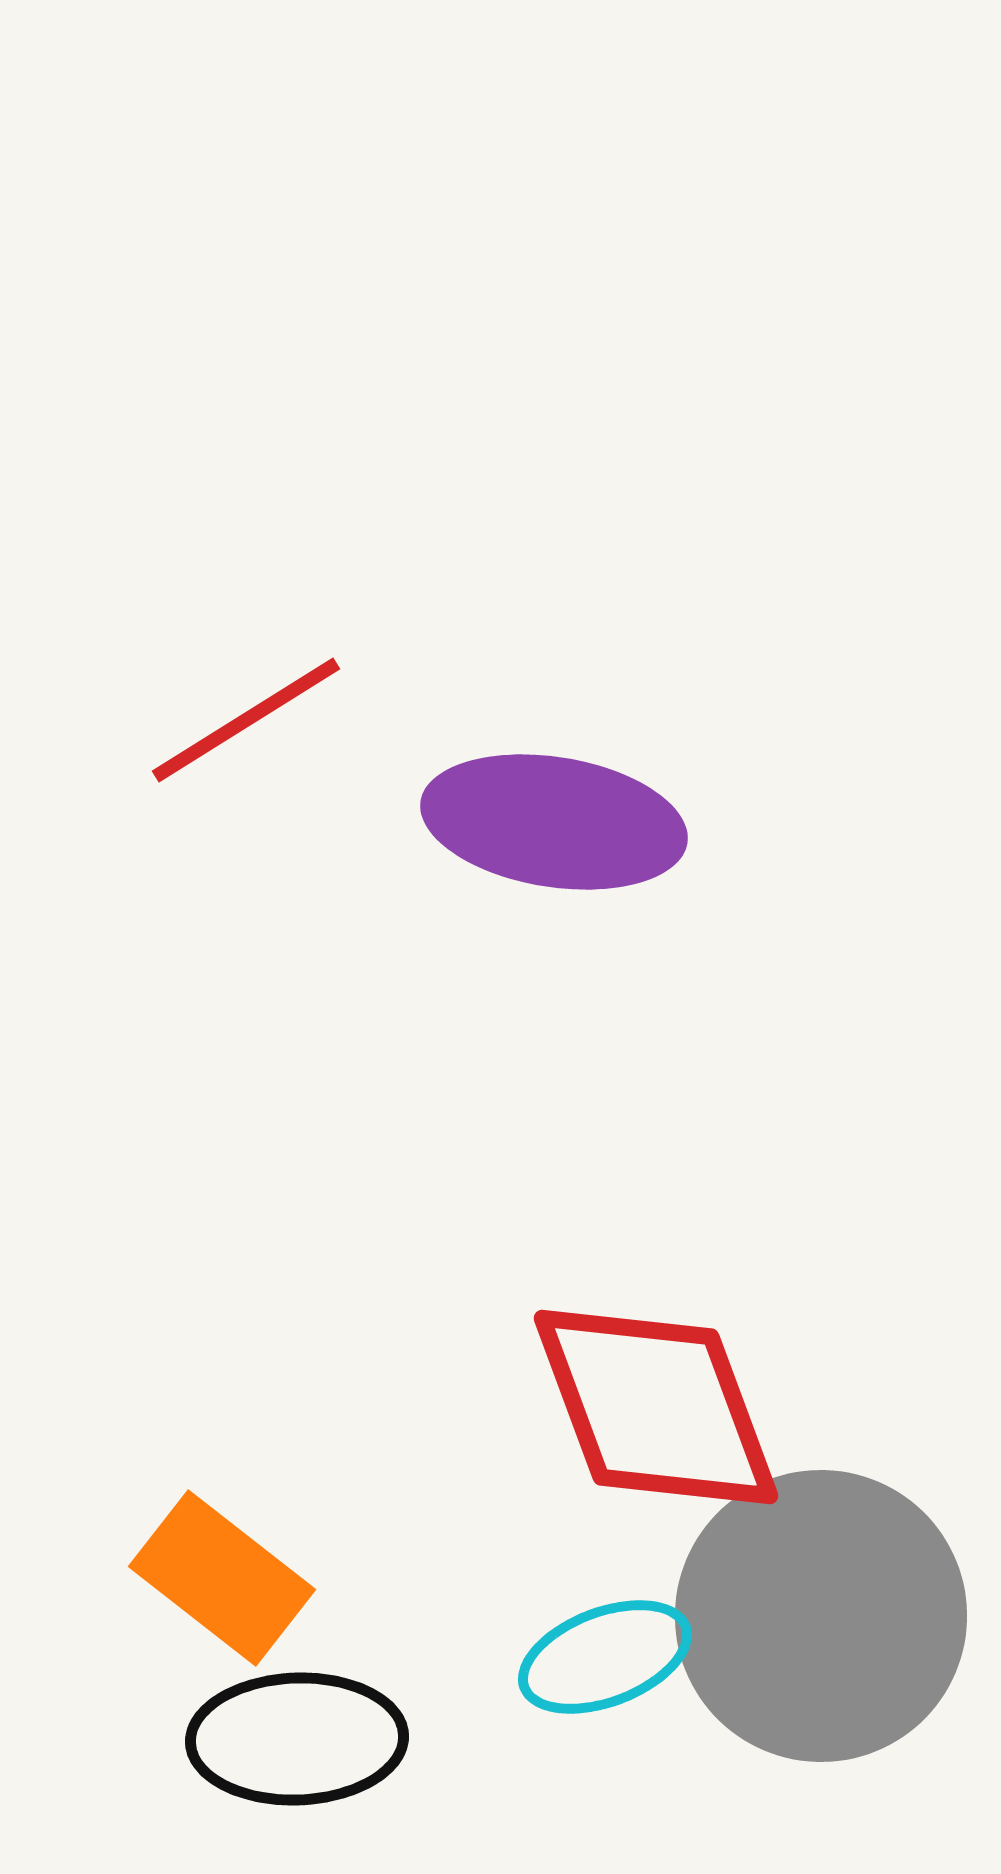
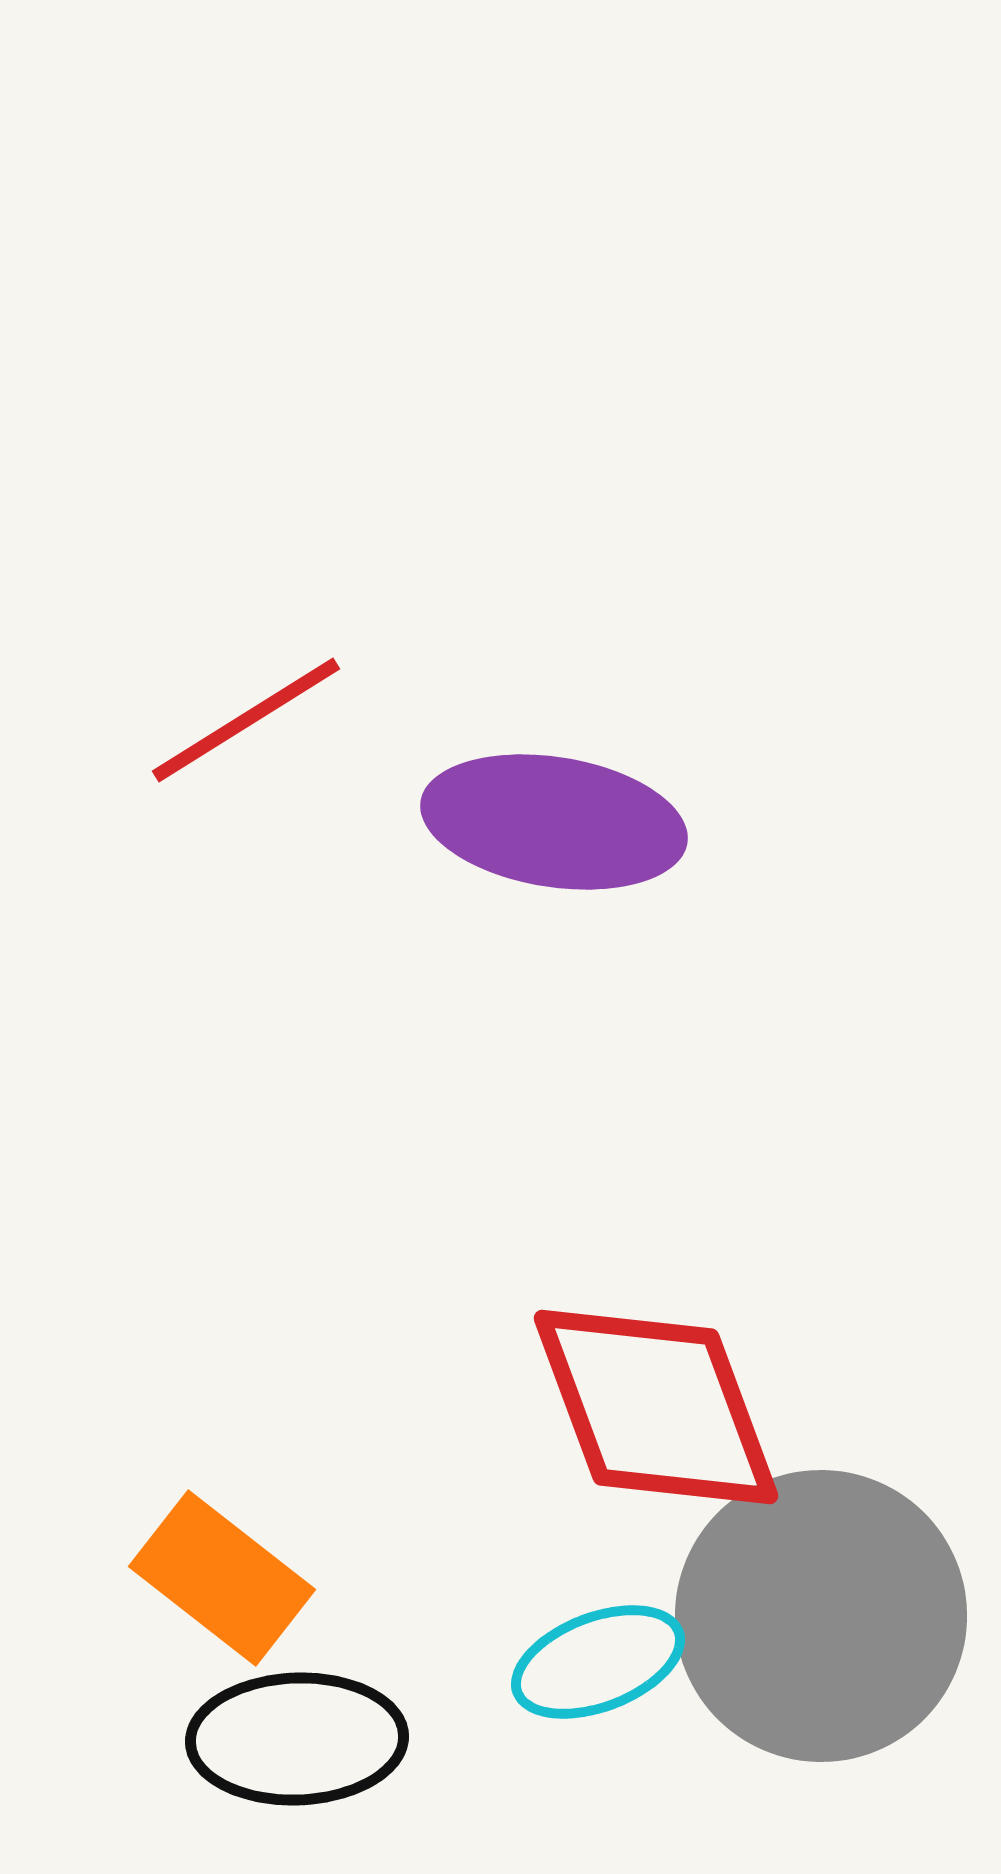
cyan ellipse: moved 7 px left, 5 px down
